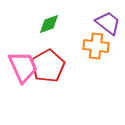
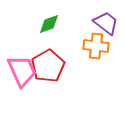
purple trapezoid: moved 2 px left
pink trapezoid: moved 1 px left, 4 px down
